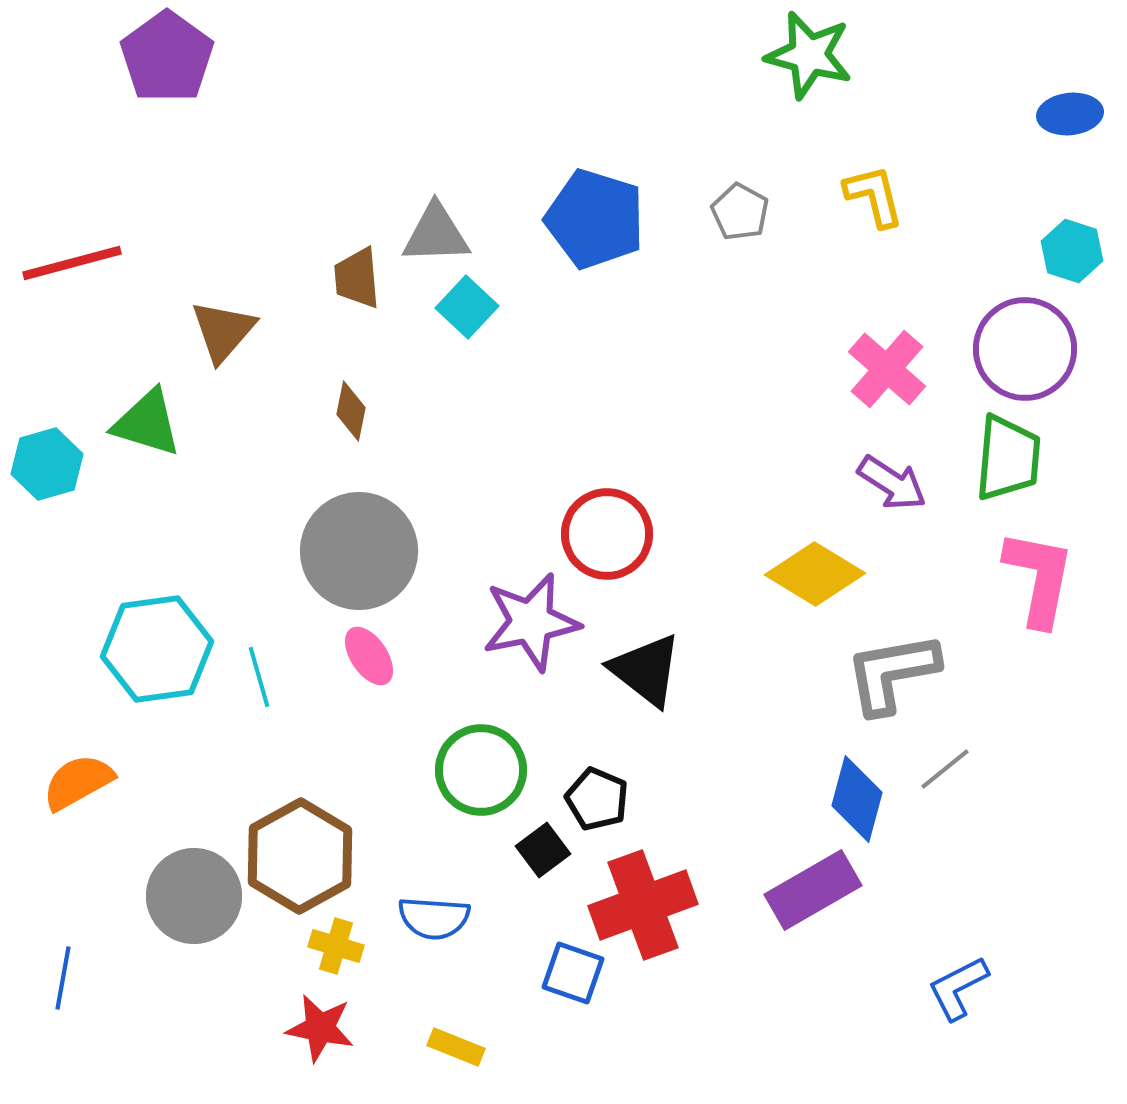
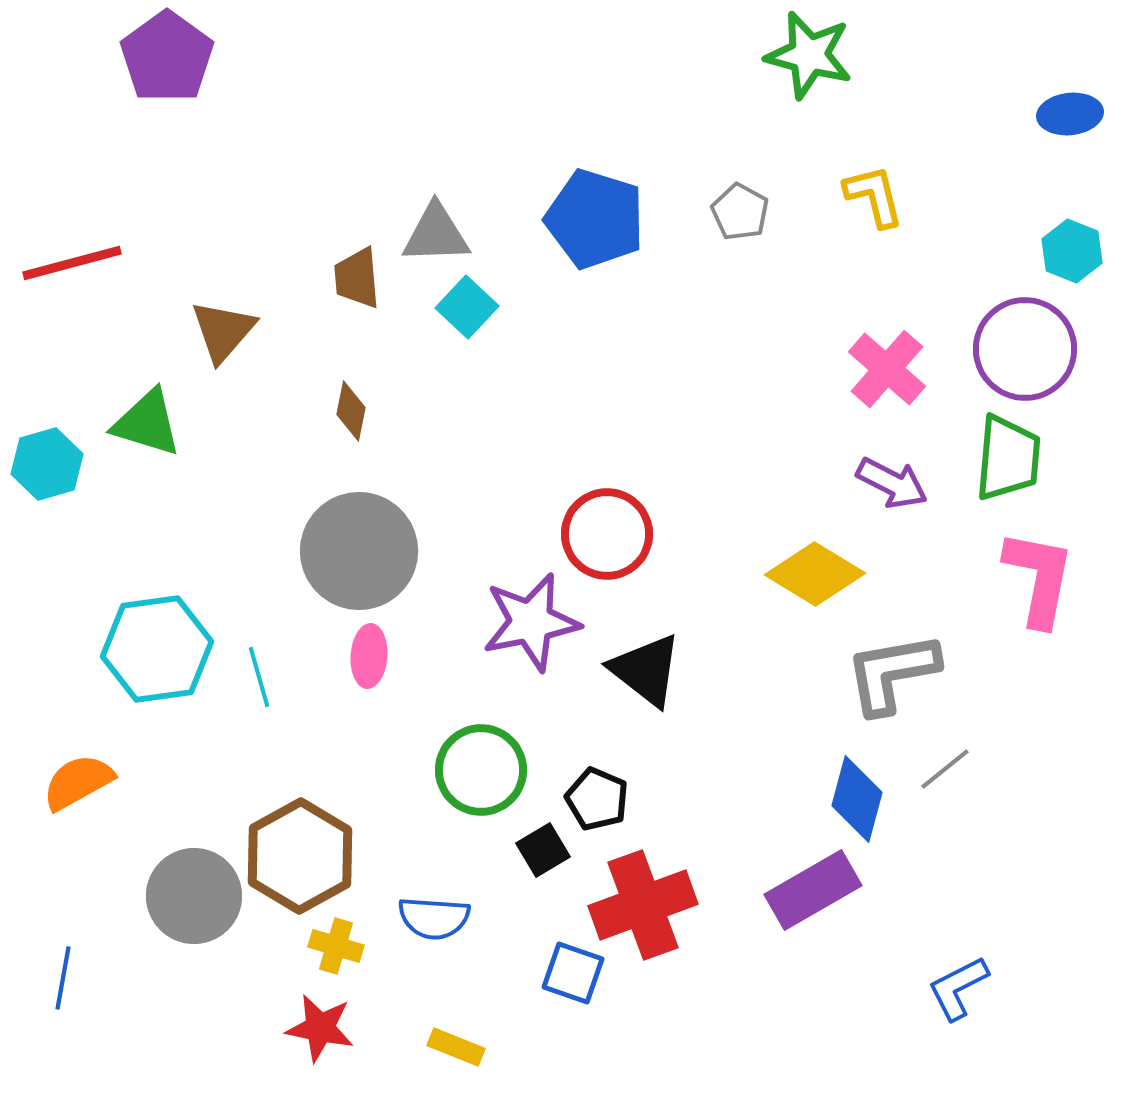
cyan hexagon at (1072, 251): rotated 4 degrees clockwise
purple arrow at (892, 483): rotated 6 degrees counterclockwise
pink ellipse at (369, 656): rotated 38 degrees clockwise
black square at (543, 850): rotated 6 degrees clockwise
